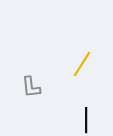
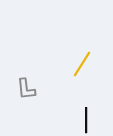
gray L-shape: moved 5 px left, 2 px down
